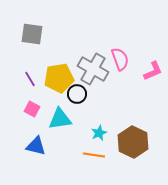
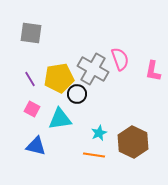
gray square: moved 1 px left, 1 px up
pink L-shape: rotated 125 degrees clockwise
